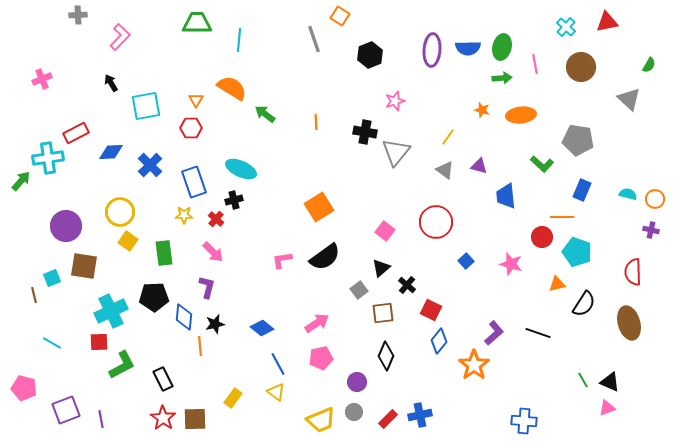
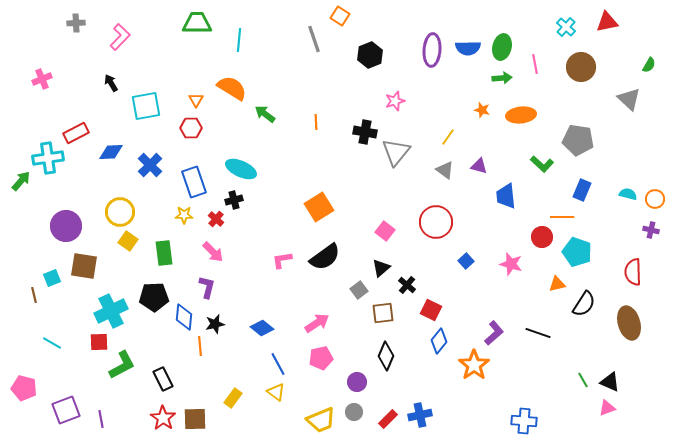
gray cross at (78, 15): moved 2 px left, 8 px down
